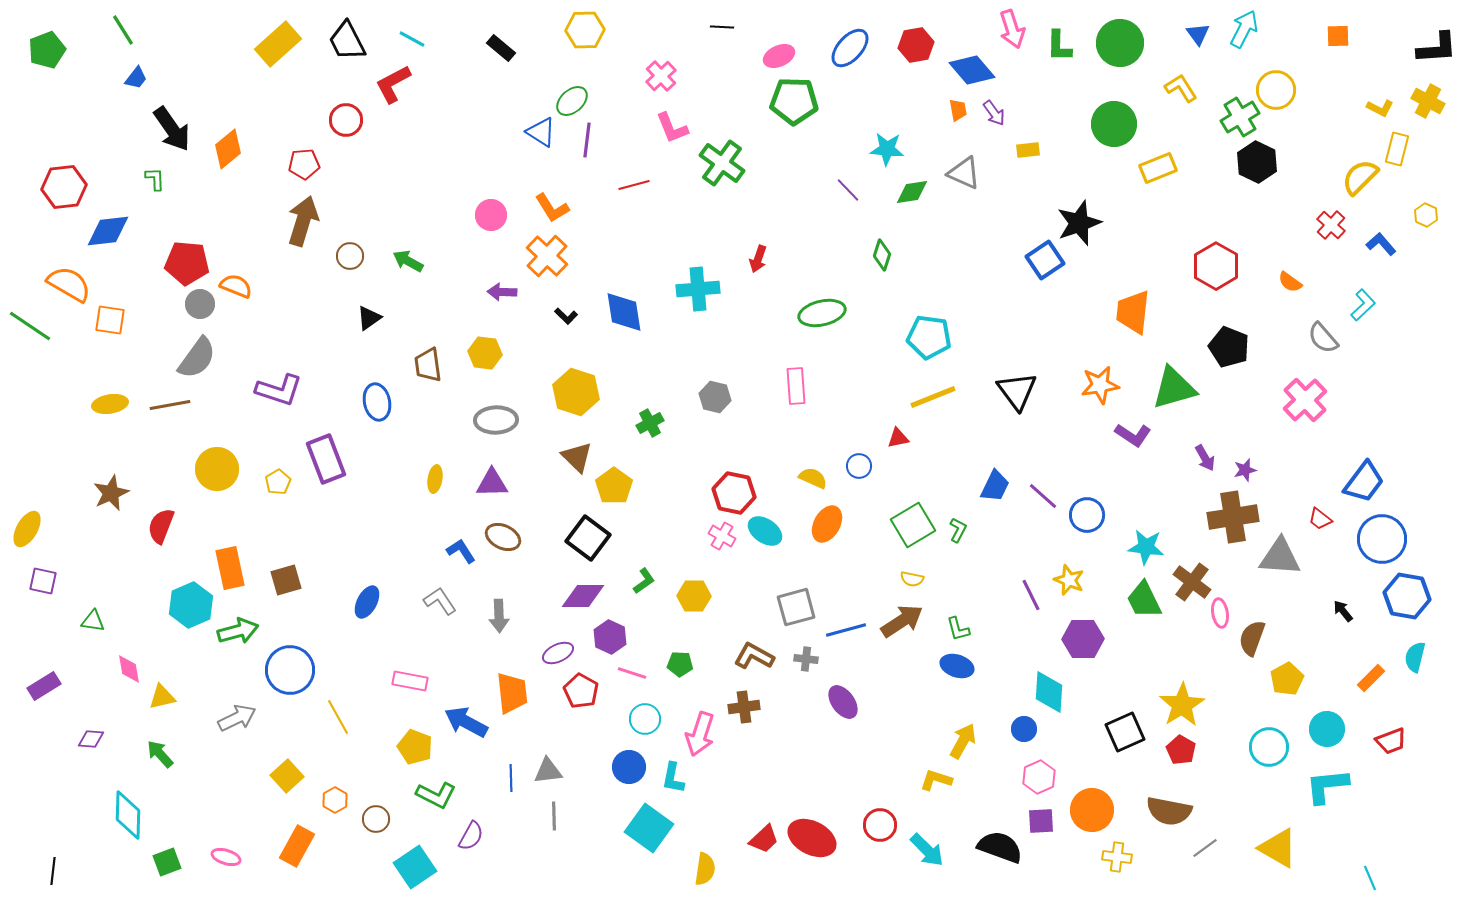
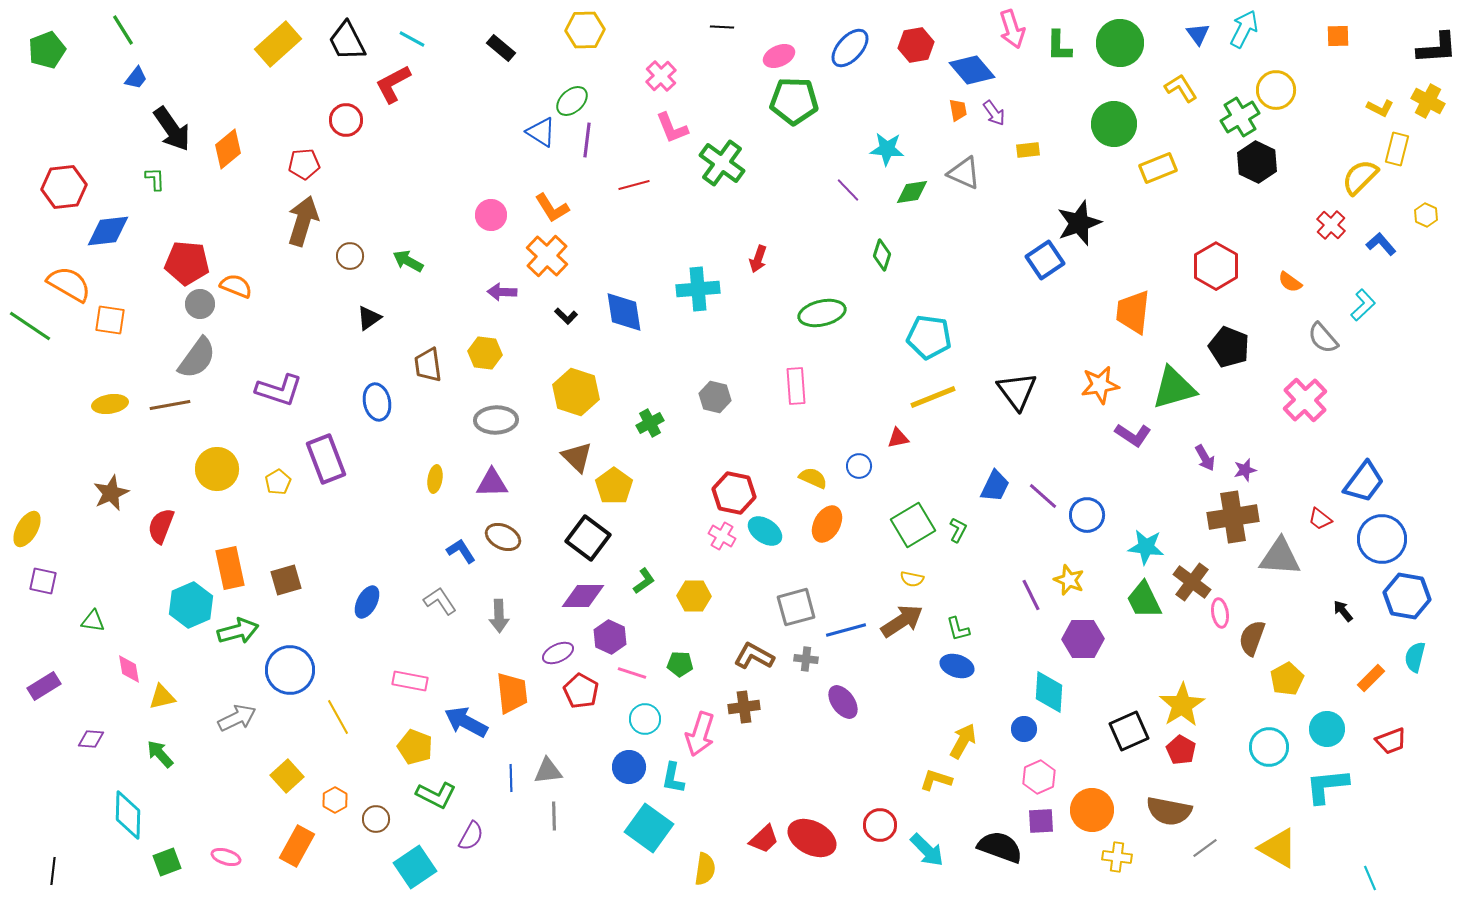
black square at (1125, 732): moved 4 px right, 1 px up
